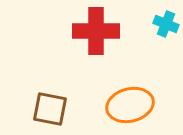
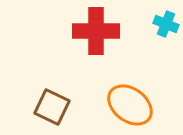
orange ellipse: rotated 51 degrees clockwise
brown square: moved 2 px right, 2 px up; rotated 15 degrees clockwise
